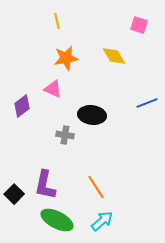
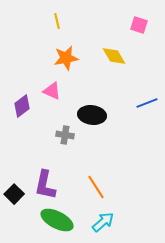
pink triangle: moved 1 px left, 2 px down
cyan arrow: moved 1 px right, 1 px down
